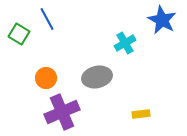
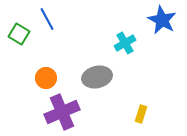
yellow rectangle: rotated 66 degrees counterclockwise
